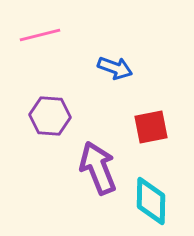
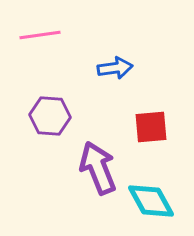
pink line: rotated 6 degrees clockwise
blue arrow: rotated 28 degrees counterclockwise
red square: rotated 6 degrees clockwise
cyan diamond: rotated 30 degrees counterclockwise
